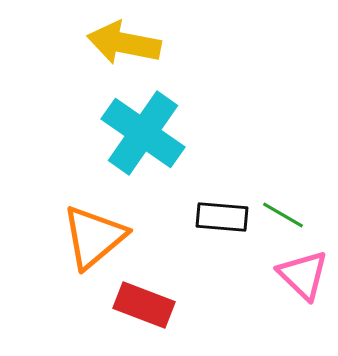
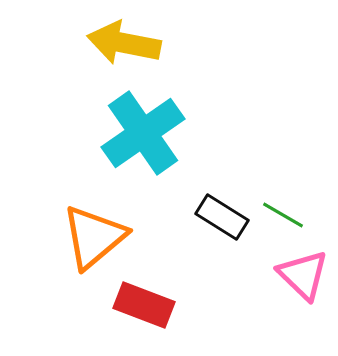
cyan cross: rotated 20 degrees clockwise
black rectangle: rotated 27 degrees clockwise
